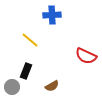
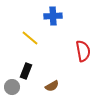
blue cross: moved 1 px right, 1 px down
yellow line: moved 2 px up
red semicircle: moved 3 px left, 5 px up; rotated 125 degrees counterclockwise
